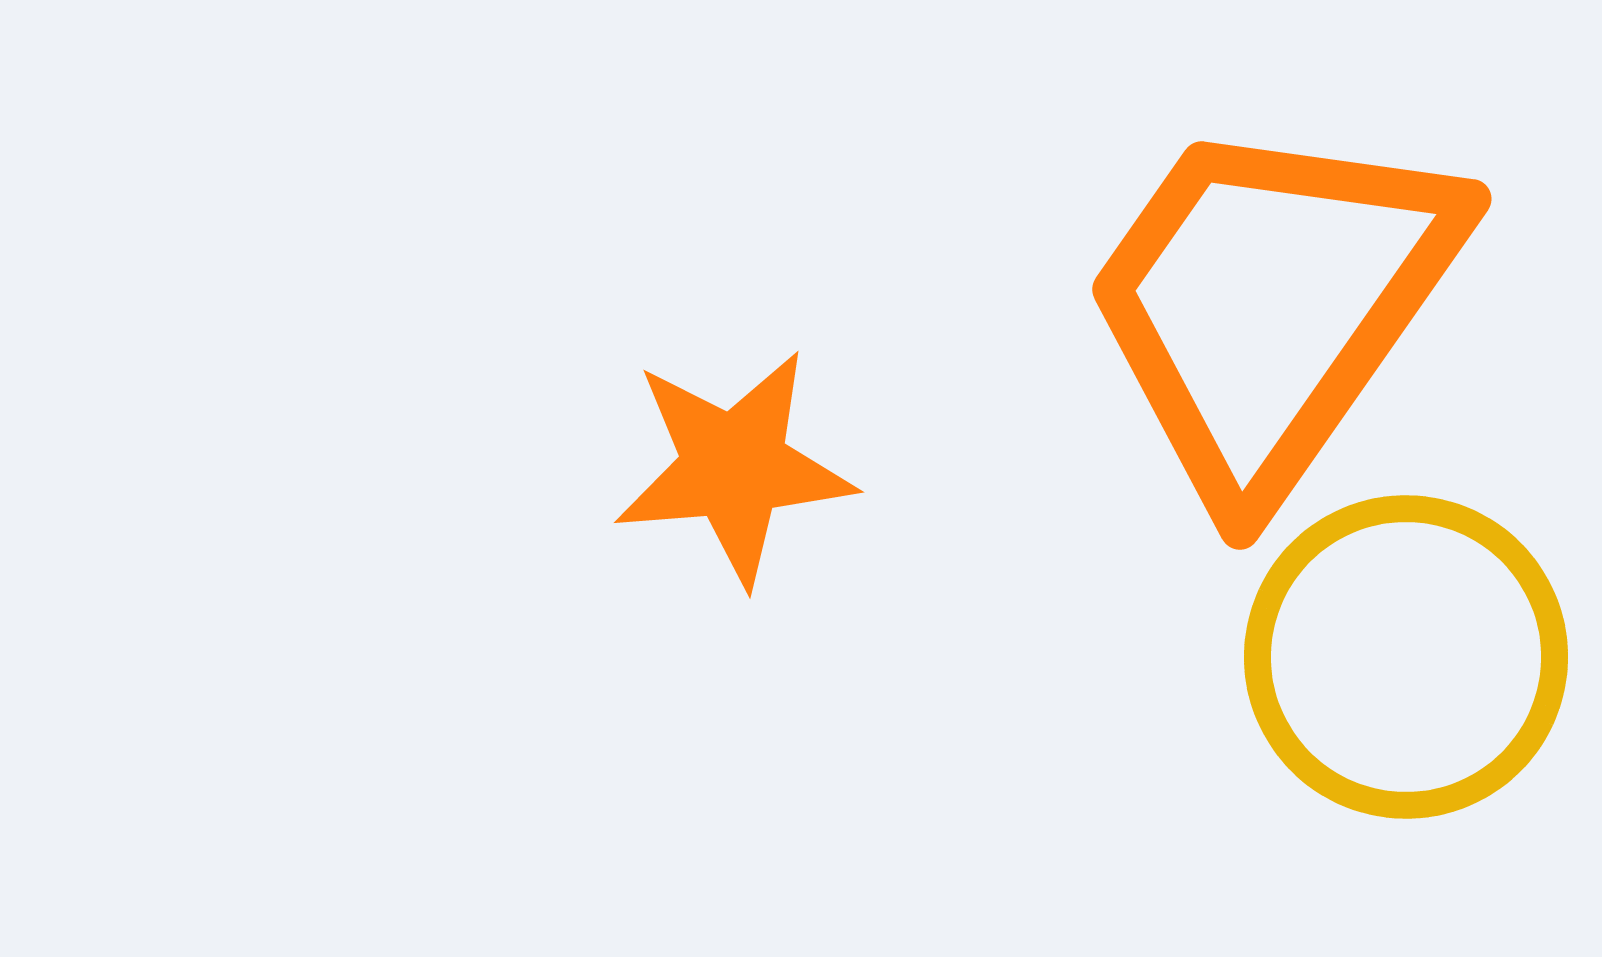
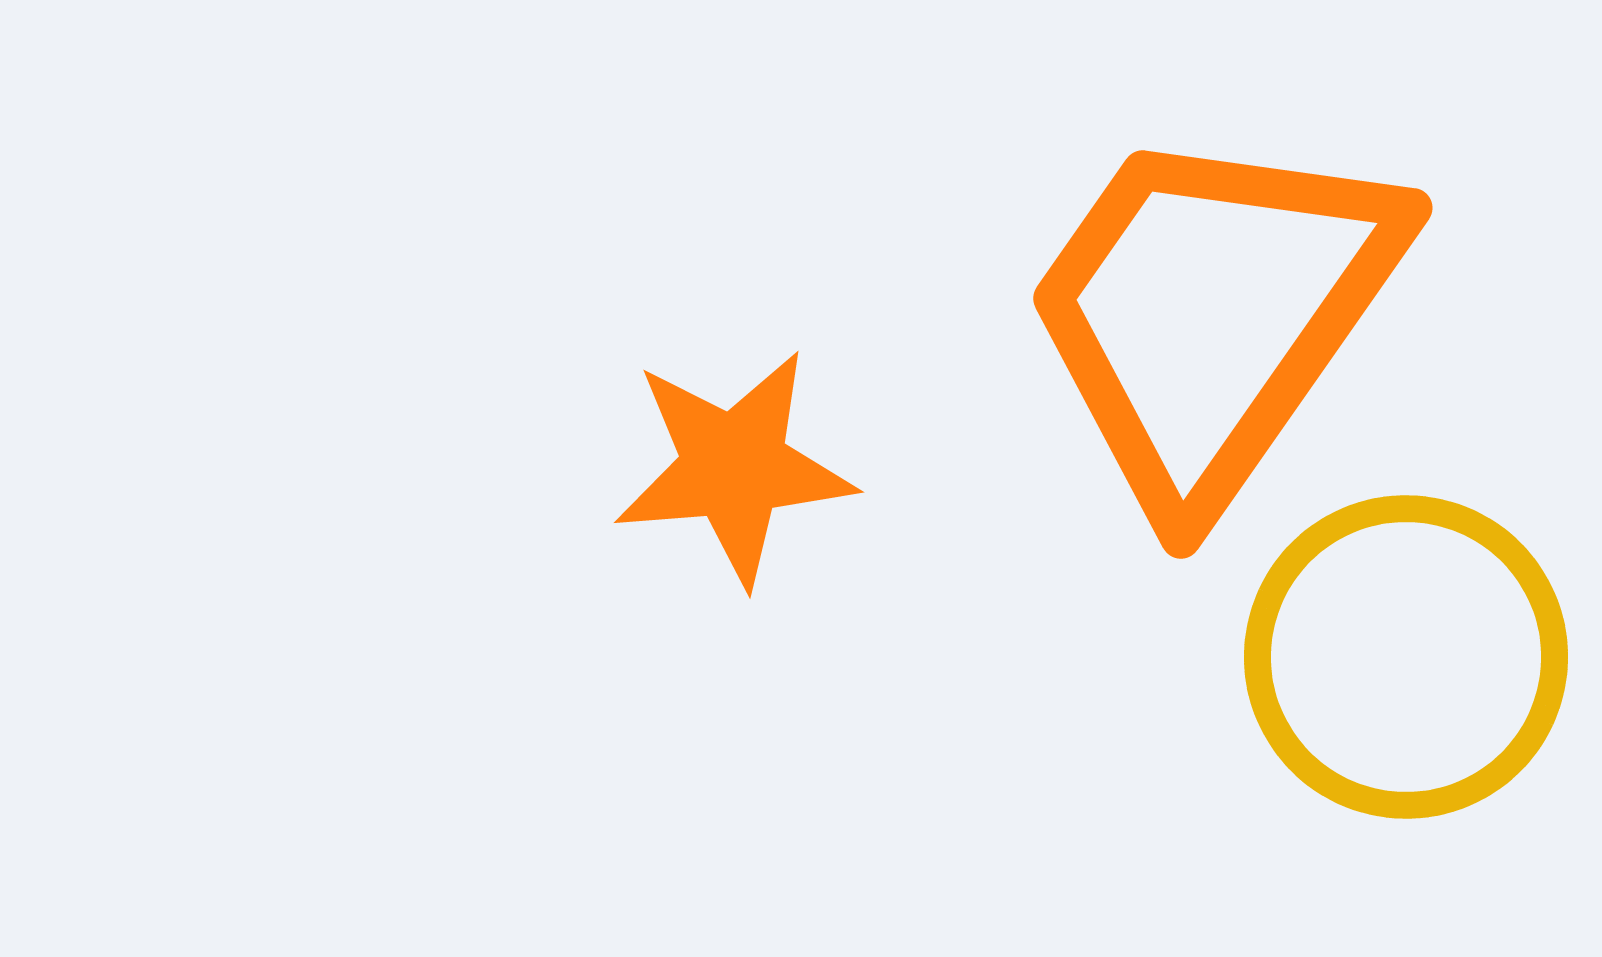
orange trapezoid: moved 59 px left, 9 px down
